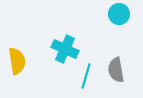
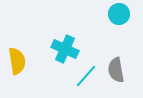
cyan line: rotated 25 degrees clockwise
